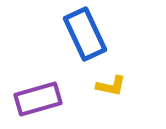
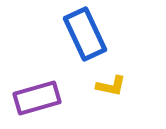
purple rectangle: moved 1 px left, 1 px up
